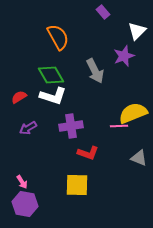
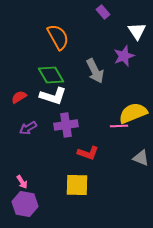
white triangle: rotated 18 degrees counterclockwise
purple cross: moved 5 px left, 1 px up
gray triangle: moved 2 px right
